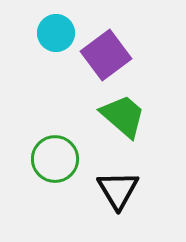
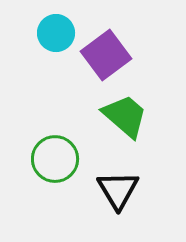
green trapezoid: moved 2 px right
